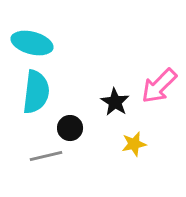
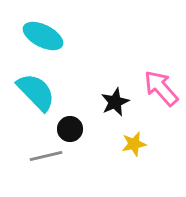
cyan ellipse: moved 11 px right, 7 px up; rotated 12 degrees clockwise
pink arrow: moved 2 px right, 2 px down; rotated 93 degrees clockwise
cyan semicircle: rotated 51 degrees counterclockwise
black star: rotated 16 degrees clockwise
black circle: moved 1 px down
